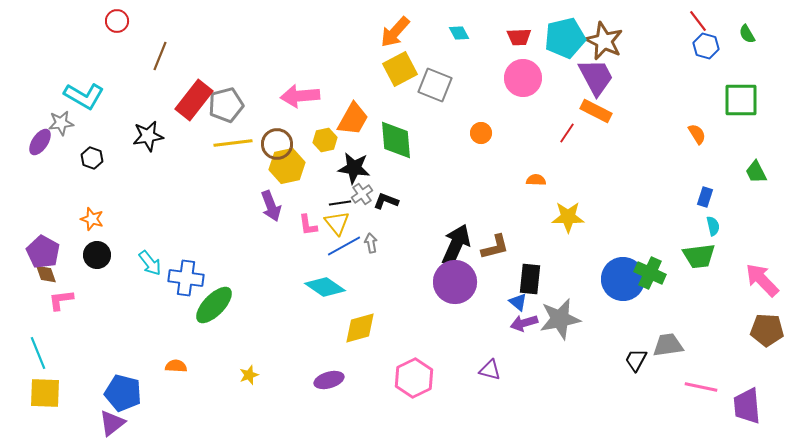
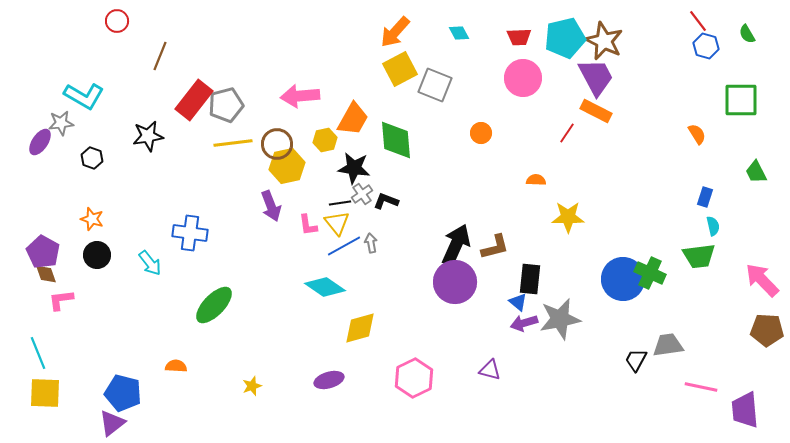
blue cross at (186, 278): moved 4 px right, 45 px up
yellow star at (249, 375): moved 3 px right, 11 px down
purple trapezoid at (747, 406): moved 2 px left, 4 px down
